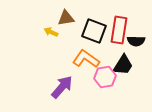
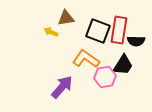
black square: moved 4 px right
